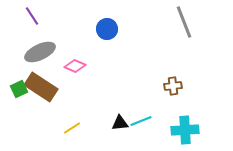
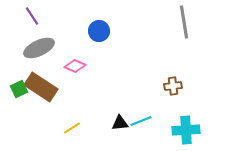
gray line: rotated 12 degrees clockwise
blue circle: moved 8 px left, 2 px down
gray ellipse: moved 1 px left, 4 px up
cyan cross: moved 1 px right
